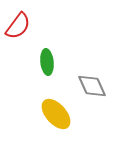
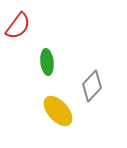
gray diamond: rotated 68 degrees clockwise
yellow ellipse: moved 2 px right, 3 px up
